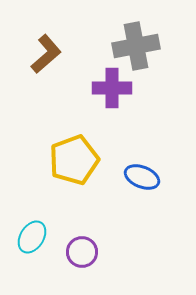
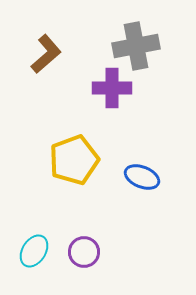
cyan ellipse: moved 2 px right, 14 px down
purple circle: moved 2 px right
